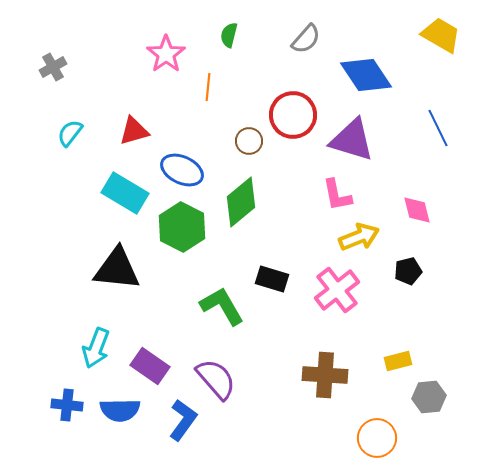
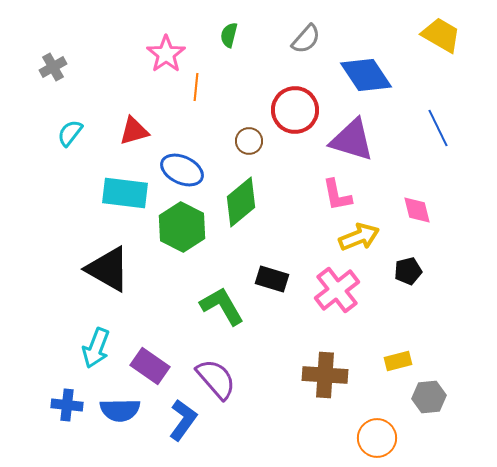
orange line: moved 12 px left
red circle: moved 2 px right, 5 px up
cyan rectangle: rotated 24 degrees counterclockwise
black triangle: moved 9 px left; rotated 24 degrees clockwise
